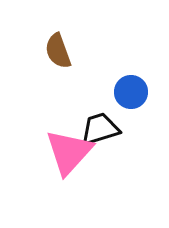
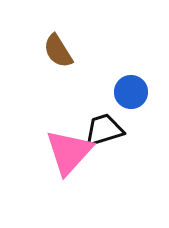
brown semicircle: rotated 12 degrees counterclockwise
black trapezoid: moved 4 px right, 1 px down
